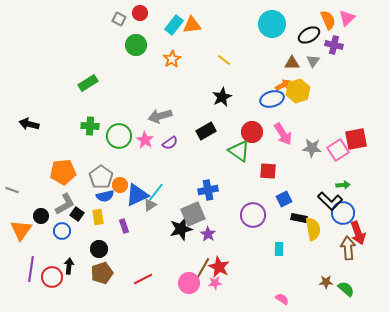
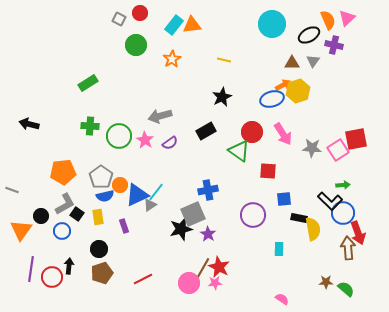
yellow line at (224, 60): rotated 24 degrees counterclockwise
blue square at (284, 199): rotated 21 degrees clockwise
